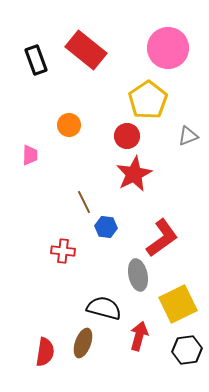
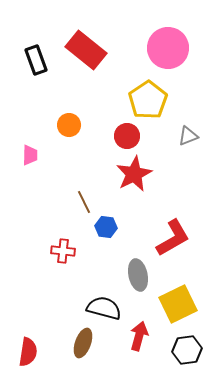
red L-shape: moved 11 px right; rotated 6 degrees clockwise
red semicircle: moved 17 px left
